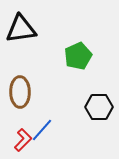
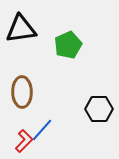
green pentagon: moved 10 px left, 11 px up
brown ellipse: moved 2 px right
black hexagon: moved 2 px down
red L-shape: moved 1 px right, 1 px down
